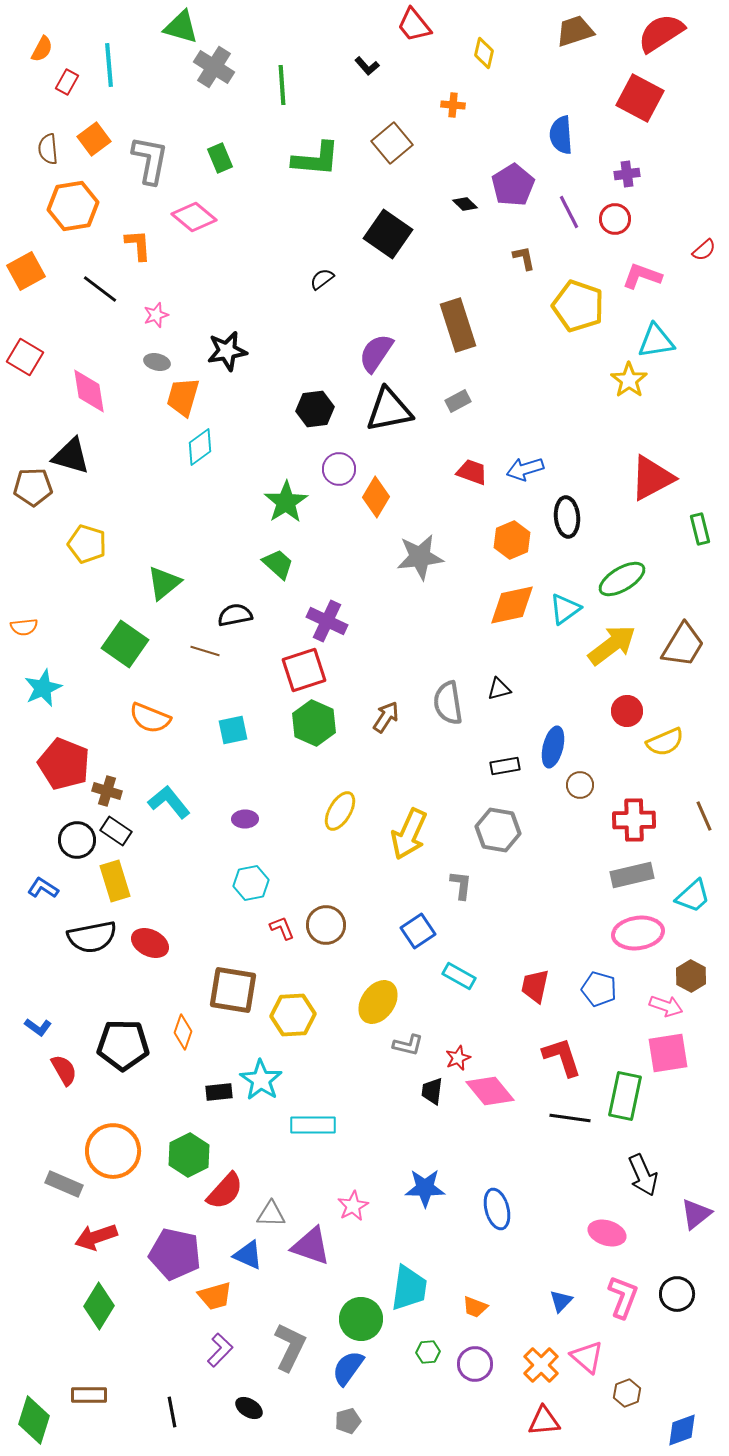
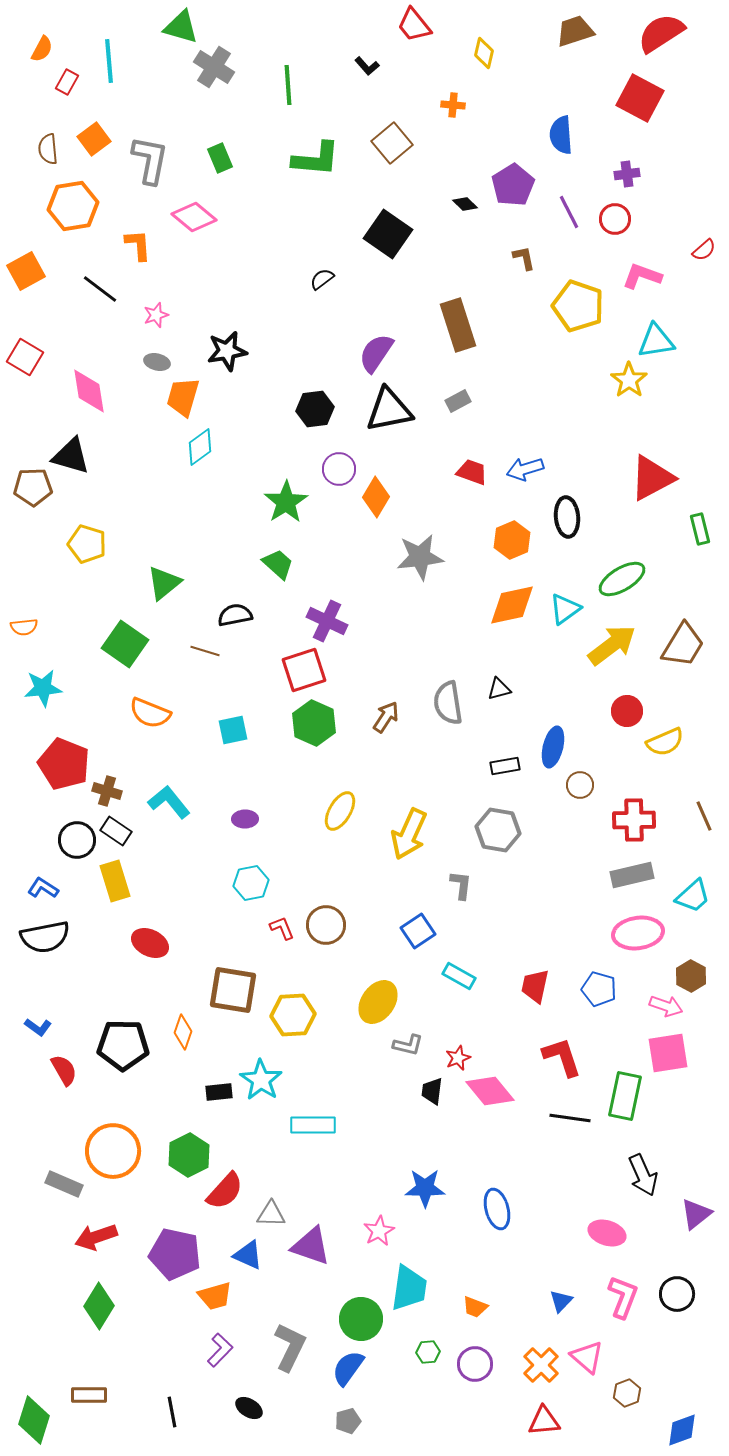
cyan line at (109, 65): moved 4 px up
green line at (282, 85): moved 6 px right
cyan star at (43, 688): rotated 18 degrees clockwise
orange semicircle at (150, 718): moved 5 px up
black semicircle at (92, 937): moved 47 px left
pink star at (353, 1206): moved 26 px right, 25 px down
